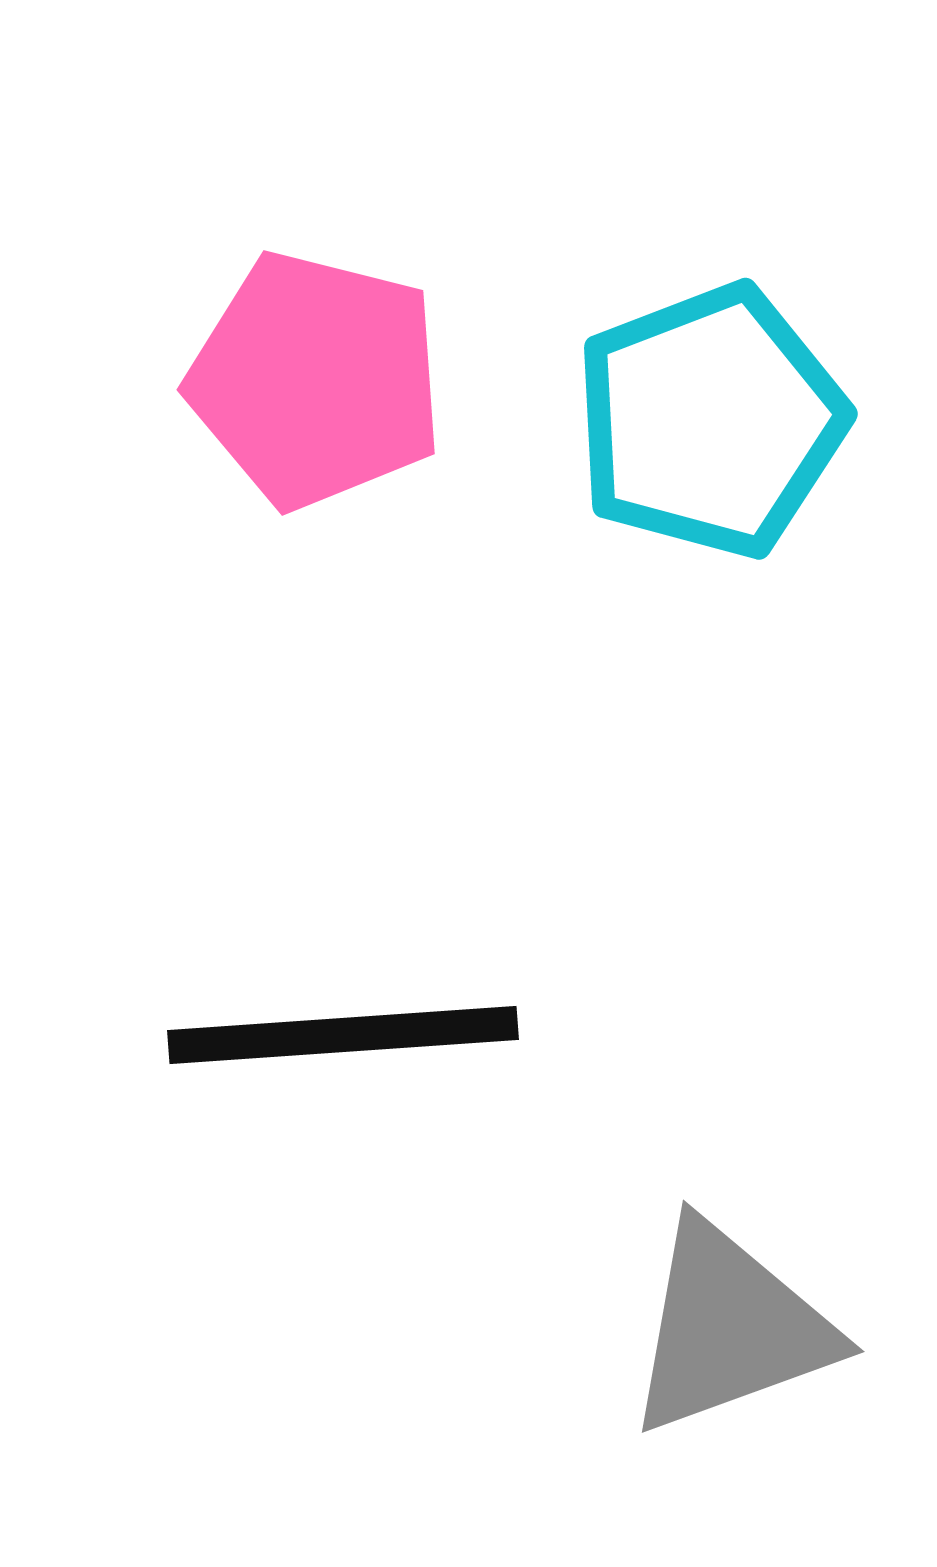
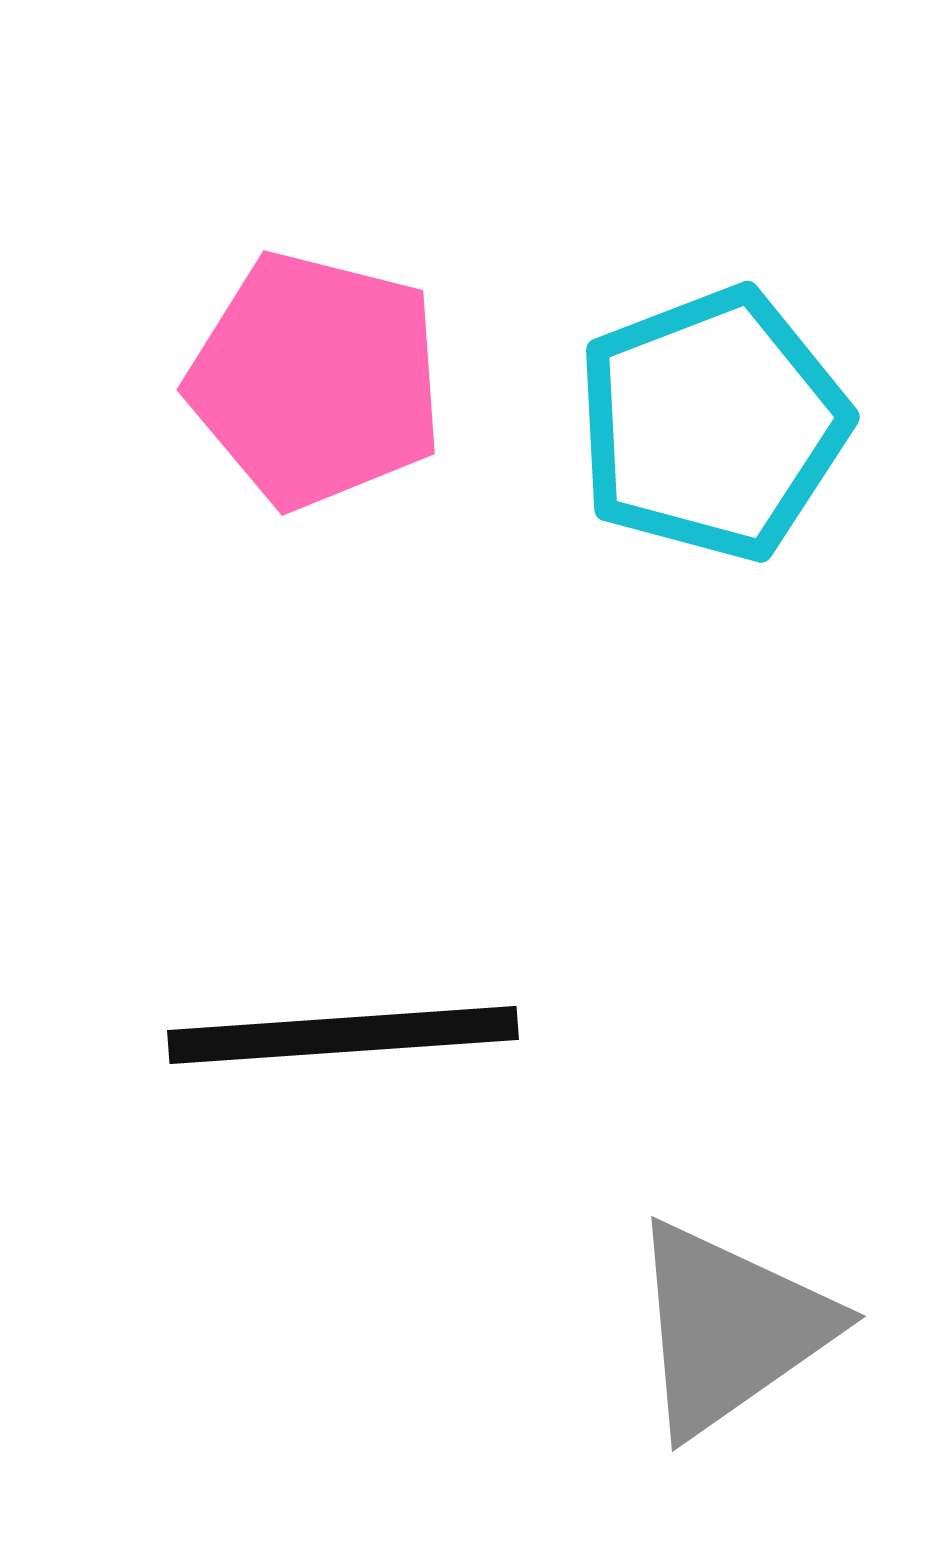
cyan pentagon: moved 2 px right, 3 px down
gray triangle: rotated 15 degrees counterclockwise
